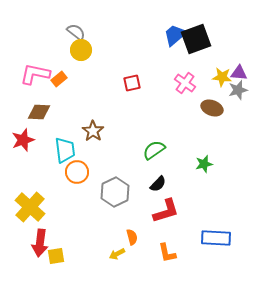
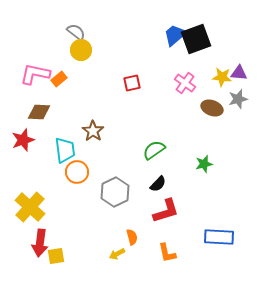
gray star: moved 9 px down
blue rectangle: moved 3 px right, 1 px up
